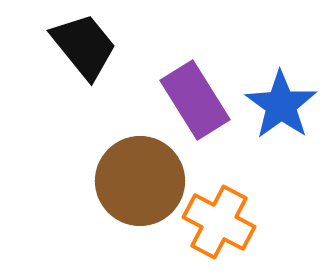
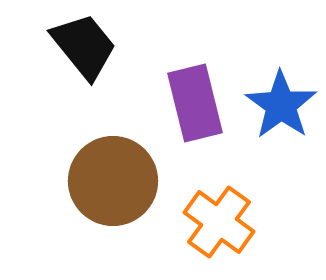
purple rectangle: moved 3 px down; rotated 18 degrees clockwise
brown circle: moved 27 px left
orange cross: rotated 8 degrees clockwise
